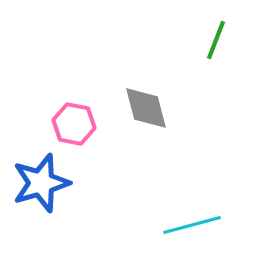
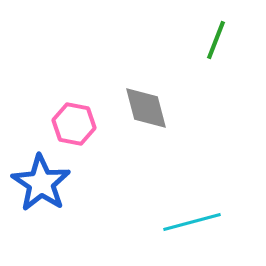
blue star: rotated 22 degrees counterclockwise
cyan line: moved 3 px up
